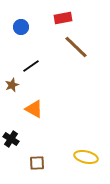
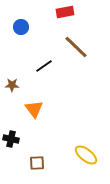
red rectangle: moved 2 px right, 6 px up
black line: moved 13 px right
brown star: rotated 24 degrees clockwise
orange triangle: rotated 24 degrees clockwise
black cross: rotated 21 degrees counterclockwise
yellow ellipse: moved 2 px up; rotated 25 degrees clockwise
